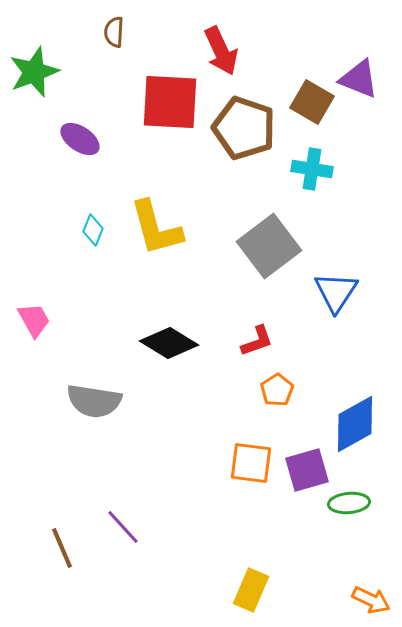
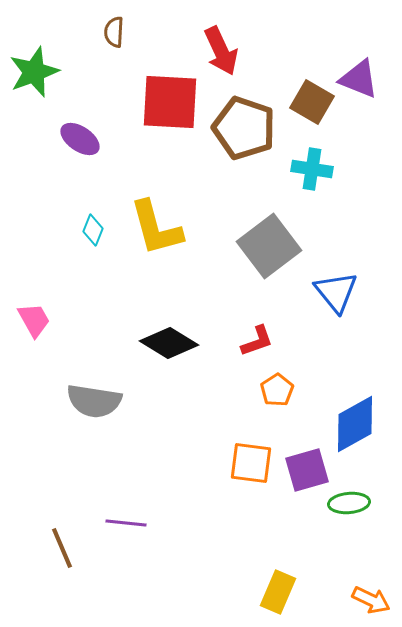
blue triangle: rotated 12 degrees counterclockwise
purple line: moved 3 px right, 4 px up; rotated 42 degrees counterclockwise
yellow rectangle: moved 27 px right, 2 px down
